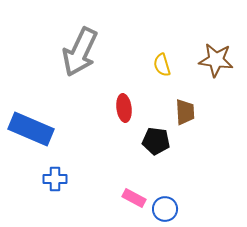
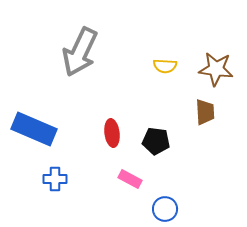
brown star: moved 9 px down
yellow semicircle: moved 3 px right, 1 px down; rotated 70 degrees counterclockwise
red ellipse: moved 12 px left, 25 px down
brown trapezoid: moved 20 px right
blue rectangle: moved 3 px right
pink rectangle: moved 4 px left, 19 px up
